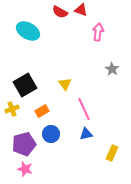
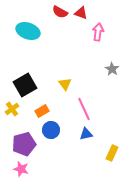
red triangle: moved 3 px down
cyan ellipse: rotated 10 degrees counterclockwise
yellow cross: rotated 16 degrees counterclockwise
blue circle: moved 4 px up
pink star: moved 4 px left
